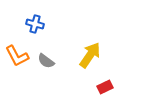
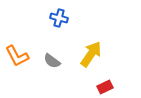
blue cross: moved 24 px right, 6 px up
yellow arrow: moved 1 px right, 1 px up
gray semicircle: moved 6 px right
